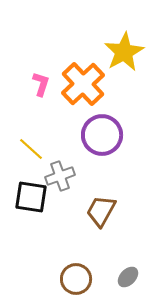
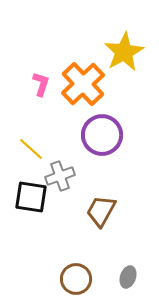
gray ellipse: rotated 25 degrees counterclockwise
